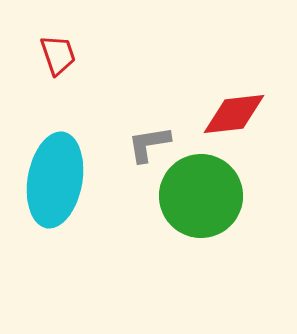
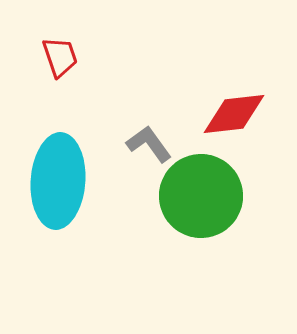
red trapezoid: moved 2 px right, 2 px down
gray L-shape: rotated 63 degrees clockwise
cyan ellipse: moved 3 px right, 1 px down; rotated 6 degrees counterclockwise
